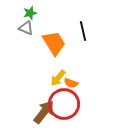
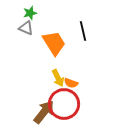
yellow arrow: rotated 66 degrees counterclockwise
